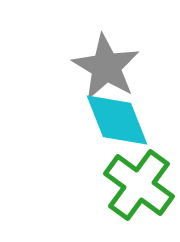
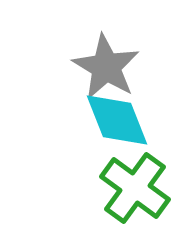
green cross: moved 4 px left, 3 px down
